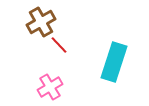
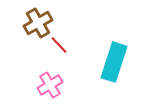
brown cross: moved 3 px left, 1 px down
pink cross: moved 2 px up
